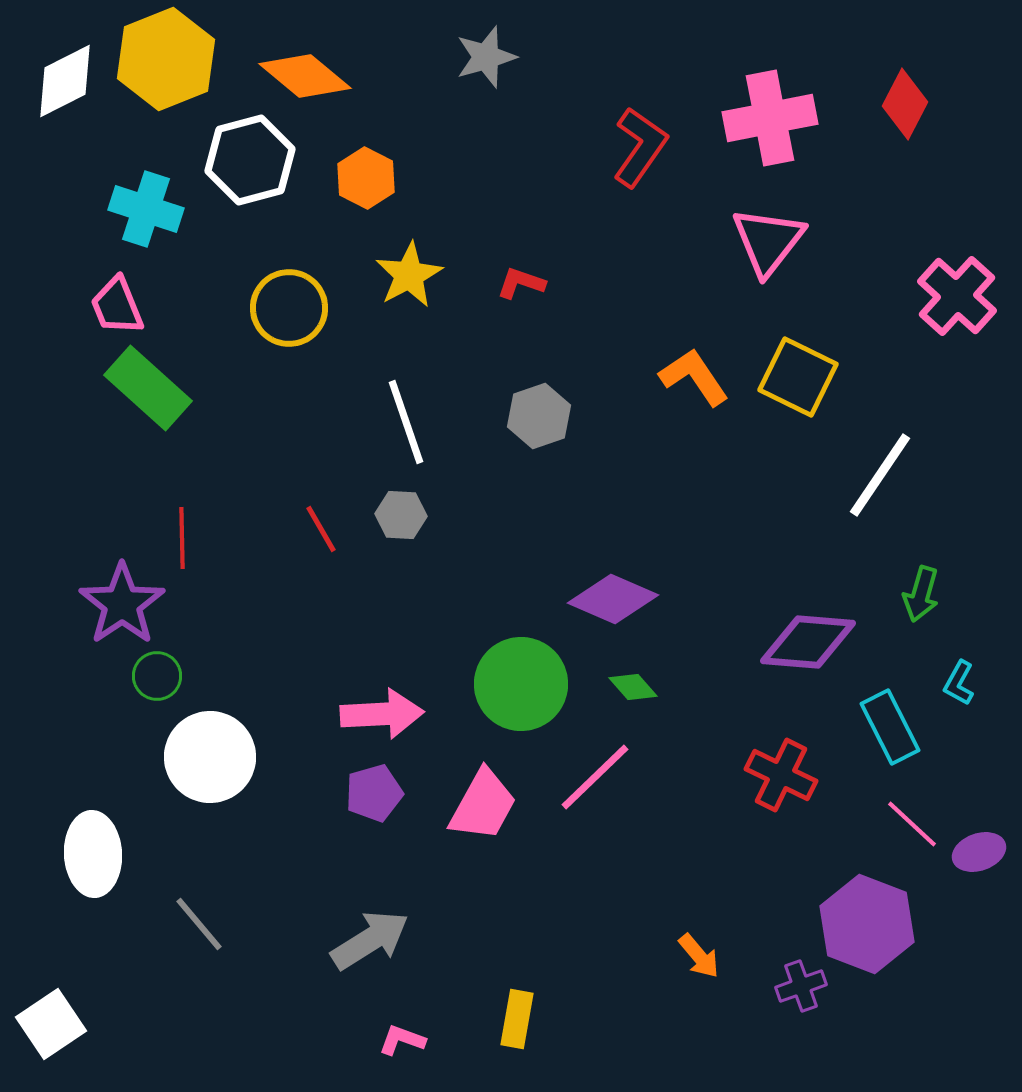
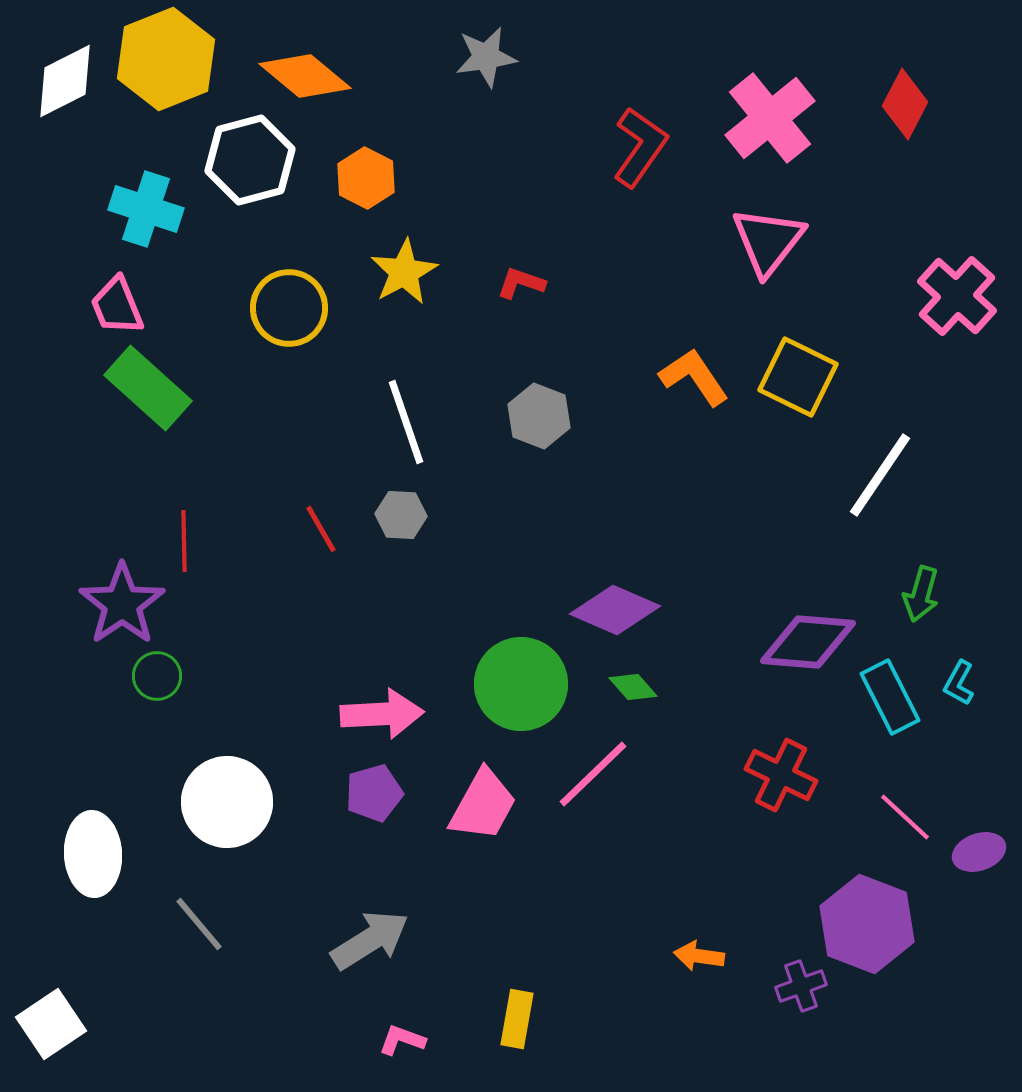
gray star at (486, 57): rotated 8 degrees clockwise
pink cross at (770, 118): rotated 28 degrees counterclockwise
yellow star at (409, 275): moved 5 px left, 3 px up
gray hexagon at (539, 416): rotated 20 degrees counterclockwise
red line at (182, 538): moved 2 px right, 3 px down
purple diamond at (613, 599): moved 2 px right, 11 px down
cyan rectangle at (890, 727): moved 30 px up
white circle at (210, 757): moved 17 px right, 45 px down
pink line at (595, 777): moved 2 px left, 3 px up
pink line at (912, 824): moved 7 px left, 7 px up
orange arrow at (699, 956): rotated 138 degrees clockwise
